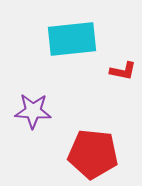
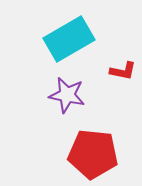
cyan rectangle: moved 3 px left; rotated 24 degrees counterclockwise
purple star: moved 34 px right, 16 px up; rotated 9 degrees clockwise
